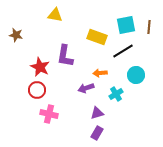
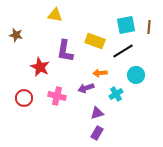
yellow rectangle: moved 2 px left, 4 px down
purple L-shape: moved 5 px up
red circle: moved 13 px left, 8 px down
pink cross: moved 8 px right, 18 px up
